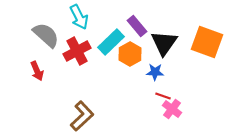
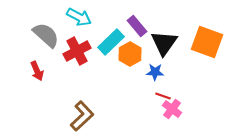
cyan arrow: rotated 35 degrees counterclockwise
